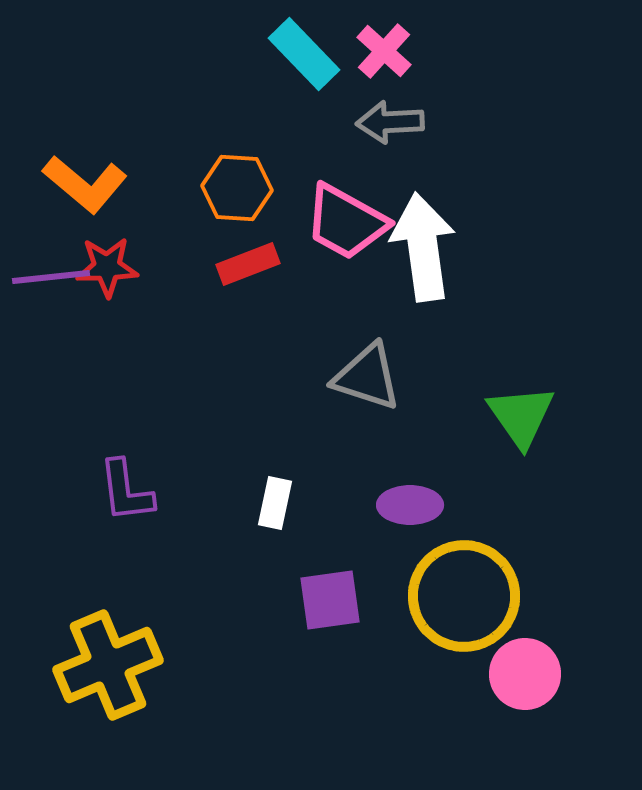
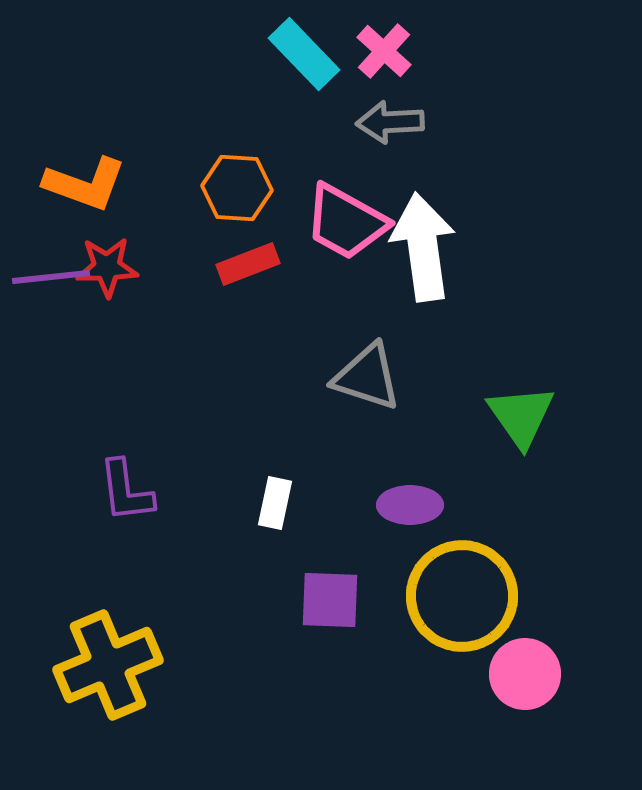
orange L-shape: rotated 20 degrees counterclockwise
yellow circle: moved 2 px left
purple square: rotated 10 degrees clockwise
